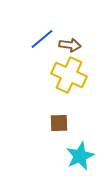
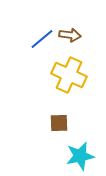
brown arrow: moved 10 px up
cyan star: rotated 12 degrees clockwise
